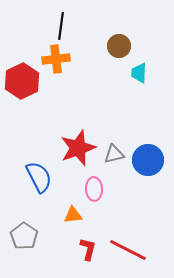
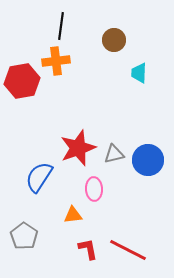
brown circle: moved 5 px left, 6 px up
orange cross: moved 2 px down
red hexagon: rotated 16 degrees clockwise
blue semicircle: rotated 120 degrees counterclockwise
red L-shape: rotated 25 degrees counterclockwise
